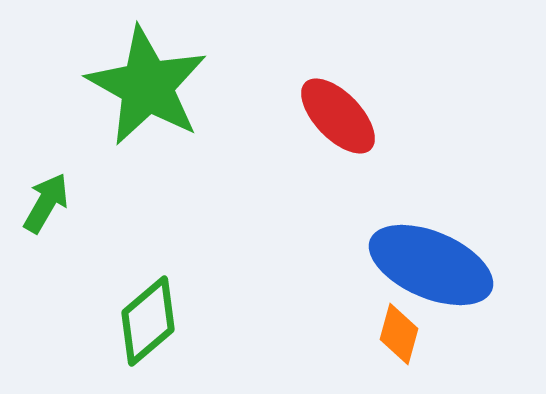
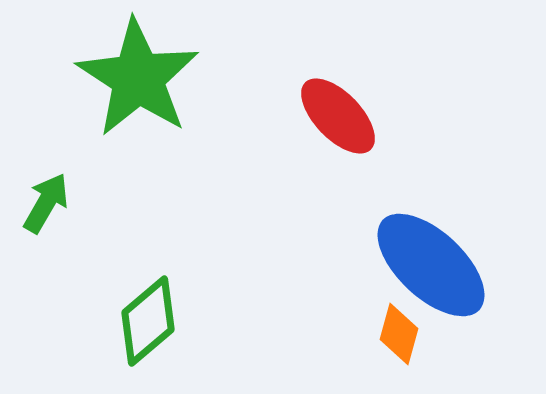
green star: moved 9 px left, 8 px up; rotated 4 degrees clockwise
blue ellipse: rotated 20 degrees clockwise
